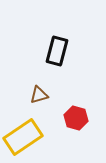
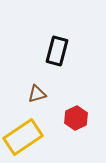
brown triangle: moved 2 px left, 1 px up
red hexagon: rotated 20 degrees clockwise
